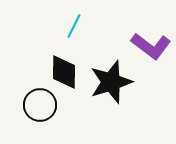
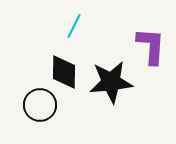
purple L-shape: rotated 123 degrees counterclockwise
black star: rotated 12 degrees clockwise
